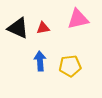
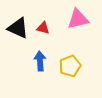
red triangle: rotated 24 degrees clockwise
yellow pentagon: rotated 15 degrees counterclockwise
